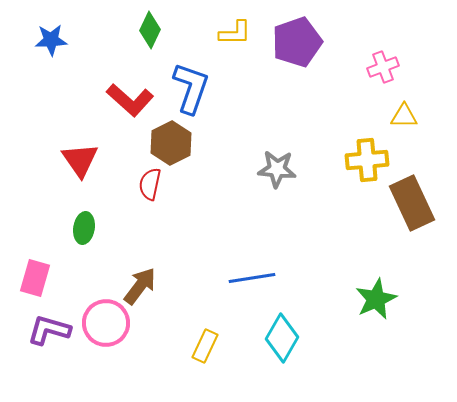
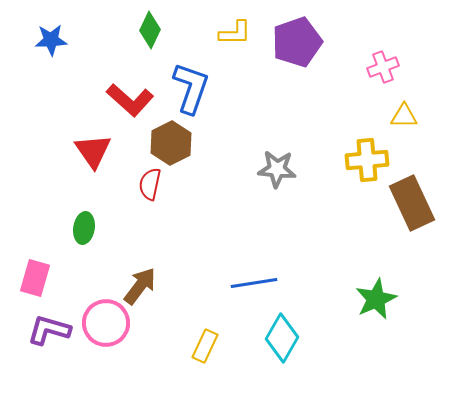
red triangle: moved 13 px right, 9 px up
blue line: moved 2 px right, 5 px down
